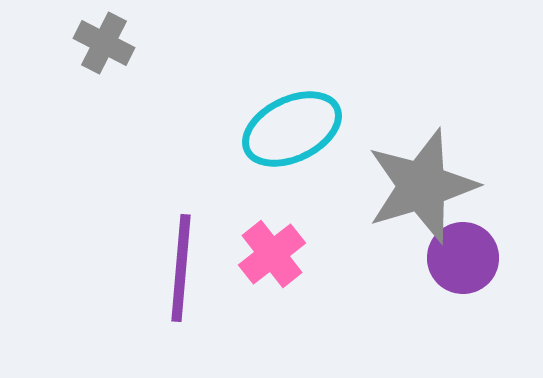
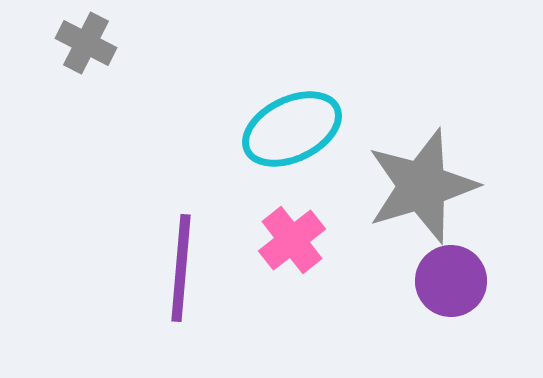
gray cross: moved 18 px left
pink cross: moved 20 px right, 14 px up
purple circle: moved 12 px left, 23 px down
